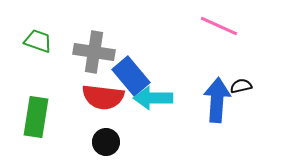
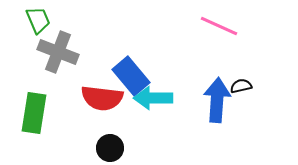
green trapezoid: moved 21 px up; rotated 48 degrees clockwise
gray cross: moved 36 px left; rotated 12 degrees clockwise
red semicircle: moved 1 px left, 1 px down
green rectangle: moved 2 px left, 4 px up
black circle: moved 4 px right, 6 px down
